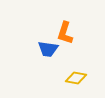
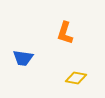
blue trapezoid: moved 25 px left, 9 px down
